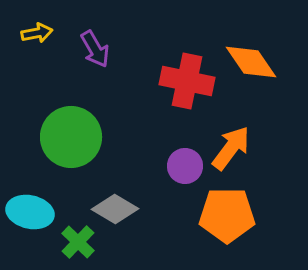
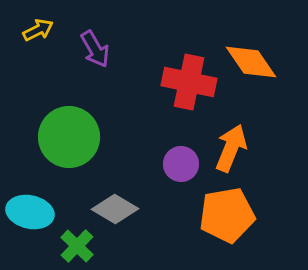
yellow arrow: moved 1 px right, 3 px up; rotated 16 degrees counterclockwise
red cross: moved 2 px right, 1 px down
green circle: moved 2 px left
orange arrow: rotated 15 degrees counterclockwise
purple circle: moved 4 px left, 2 px up
orange pentagon: rotated 10 degrees counterclockwise
green cross: moved 1 px left, 4 px down
